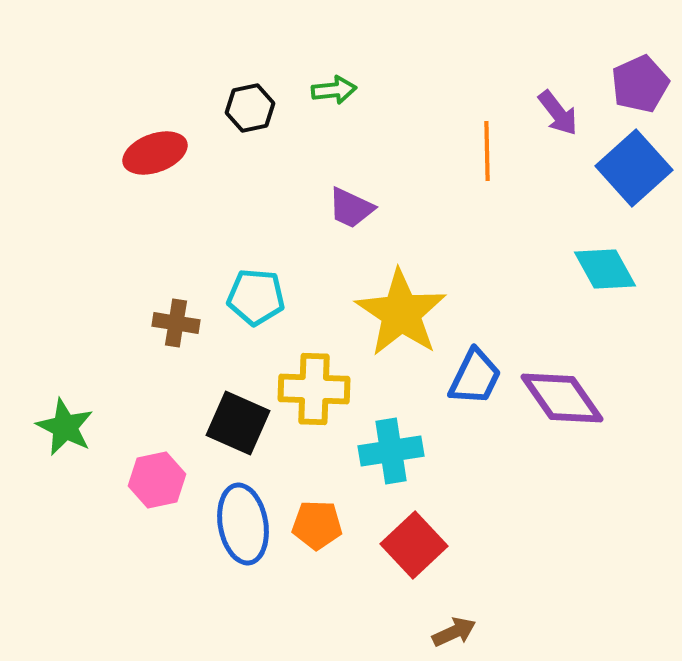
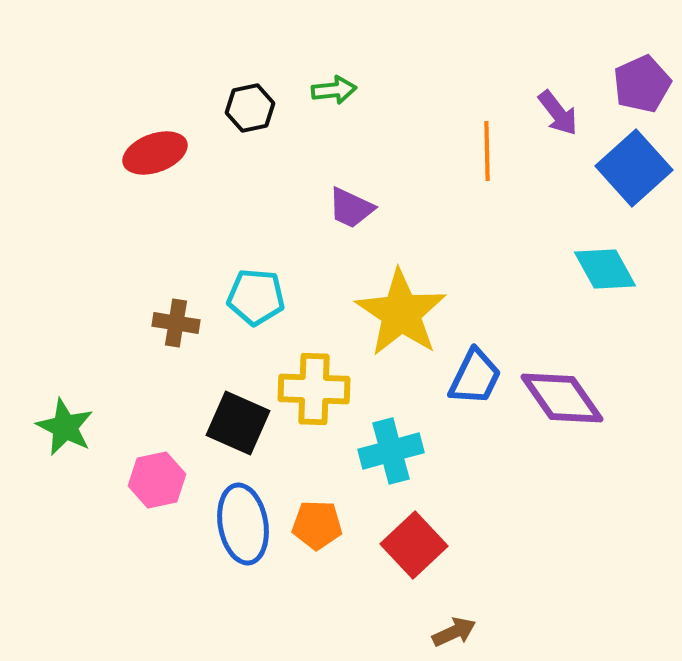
purple pentagon: moved 2 px right
cyan cross: rotated 6 degrees counterclockwise
